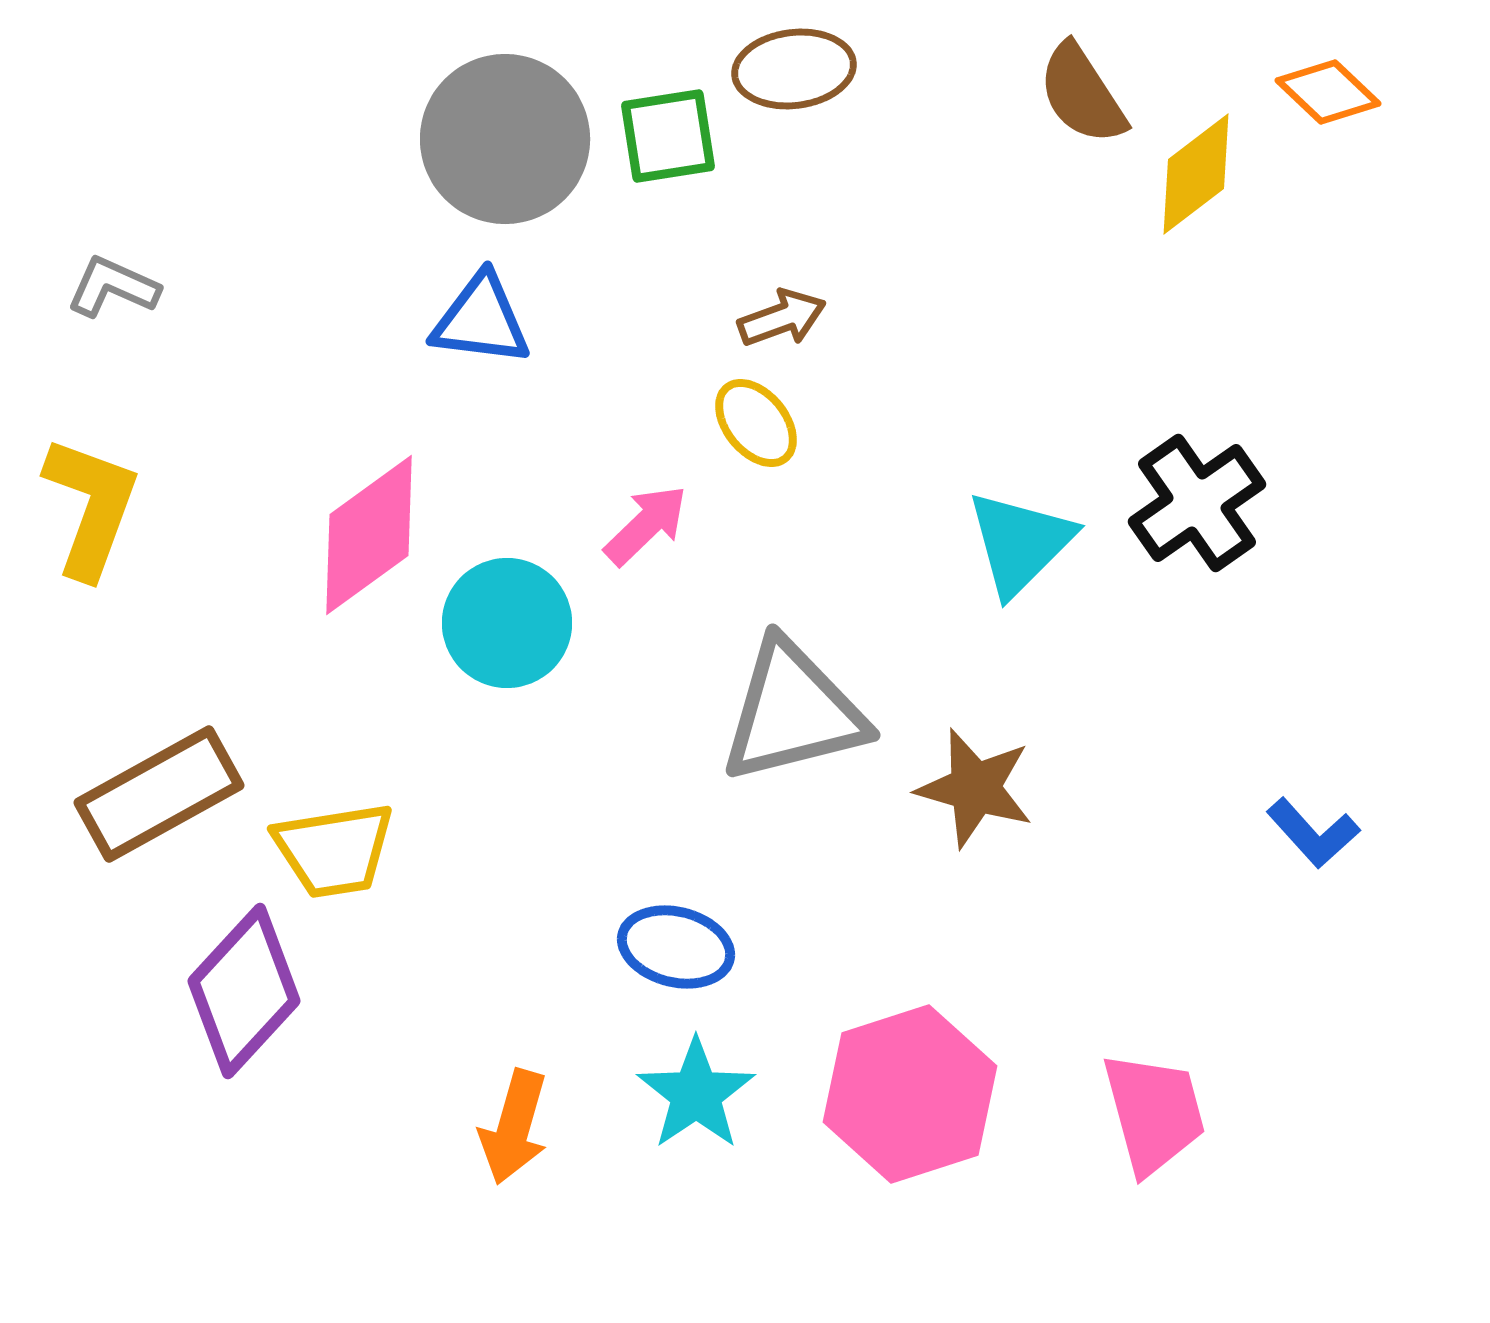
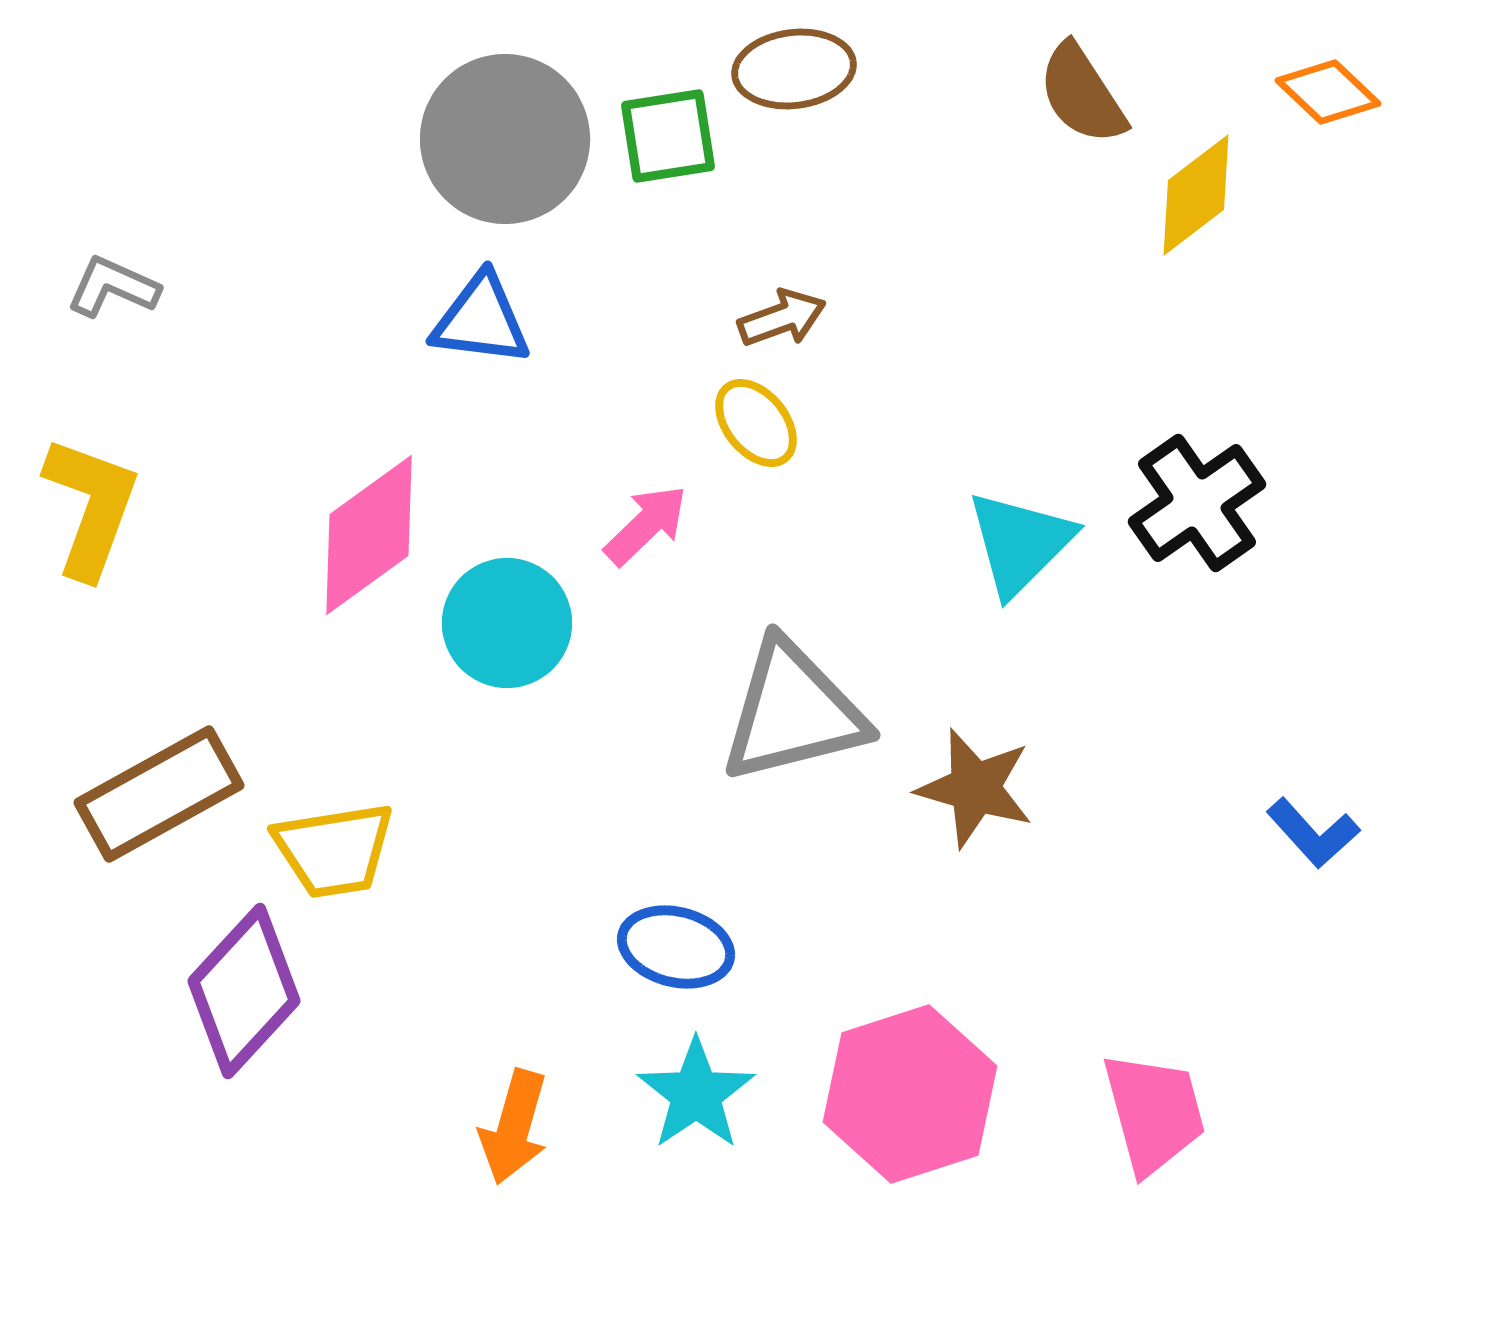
yellow diamond: moved 21 px down
